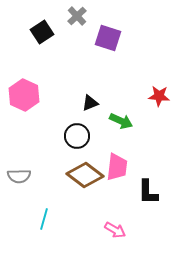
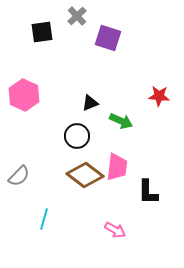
black square: rotated 25 degrees clockwise
gray semicircle: rotated 45 degrees counterclockwise
